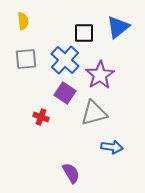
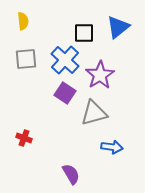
red cross: moved 17 px left, 21 px down
purple semicircle: moved 1 px down
